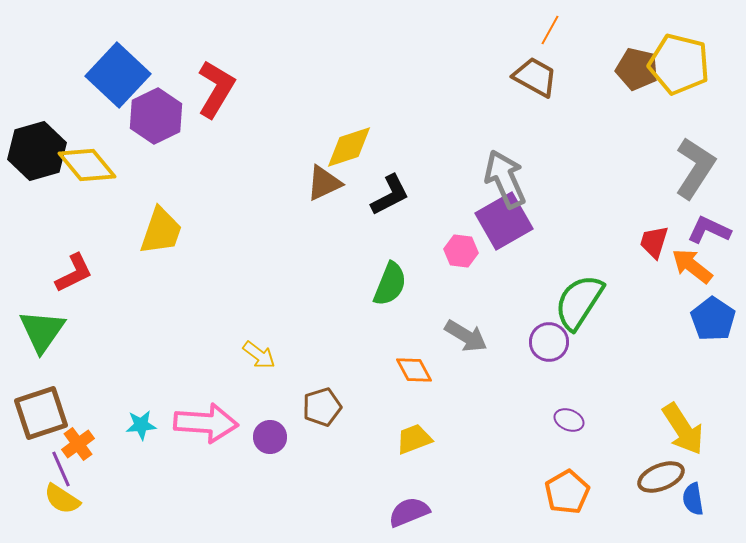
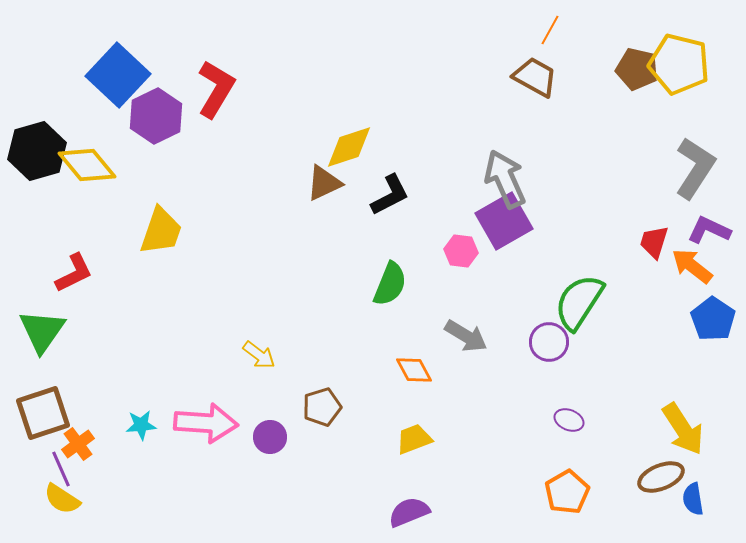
brown square at (41, 413): moved 2 px right
